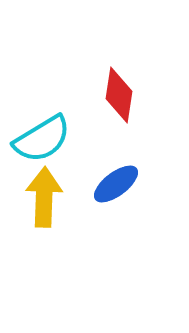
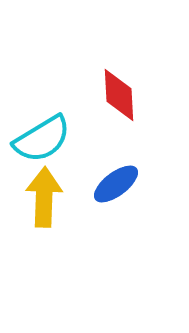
red diamond: rotated 12 degrees counterclockwise
